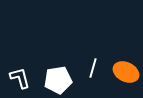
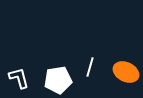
white line: moved 3 px left, 1 px up
white L-shape: moved 1 px left
